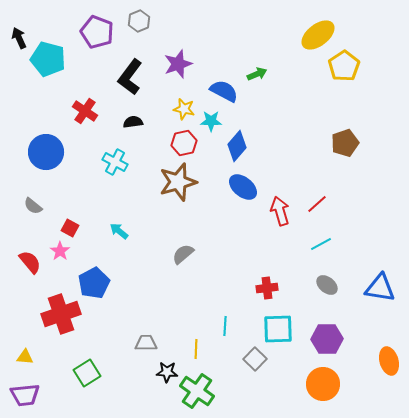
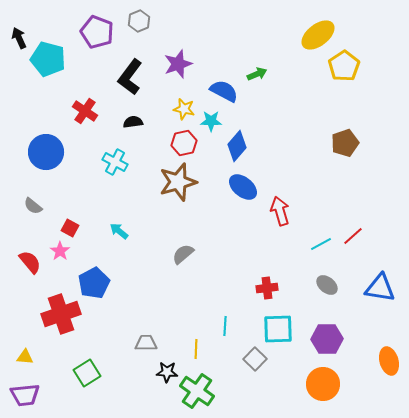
red line at (317, 204): moved 36 px right, 32 px down
